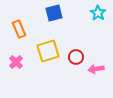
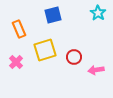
blue square: moved 1 px left, 2 px down
yellow square: moved 3 px left, 1 px up
red circle: moved 2 px left
pink arrow: moved 1 px down
